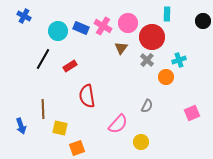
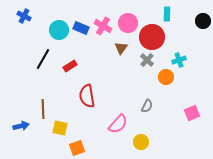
cyan circle: moved 1 px right, 1 px up
blue arrow: rotated 84 degrees counterclockwise
